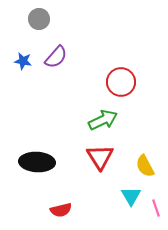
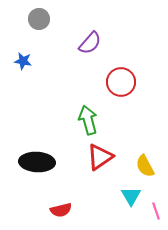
purple semicircle: moved 34 px right, 14 px up
green arrow: moved 15 px left; rotated 80 degrees counterclockwise
red triangle: rotated 28 degrees clockwise
pink line: moved 3 px down
